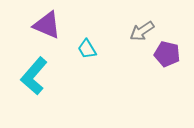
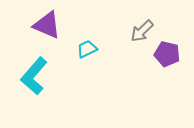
gray arrow: rotated 10 degrees counterclockwise
cyan trapezoid: rotated 95 degrees clockwise
